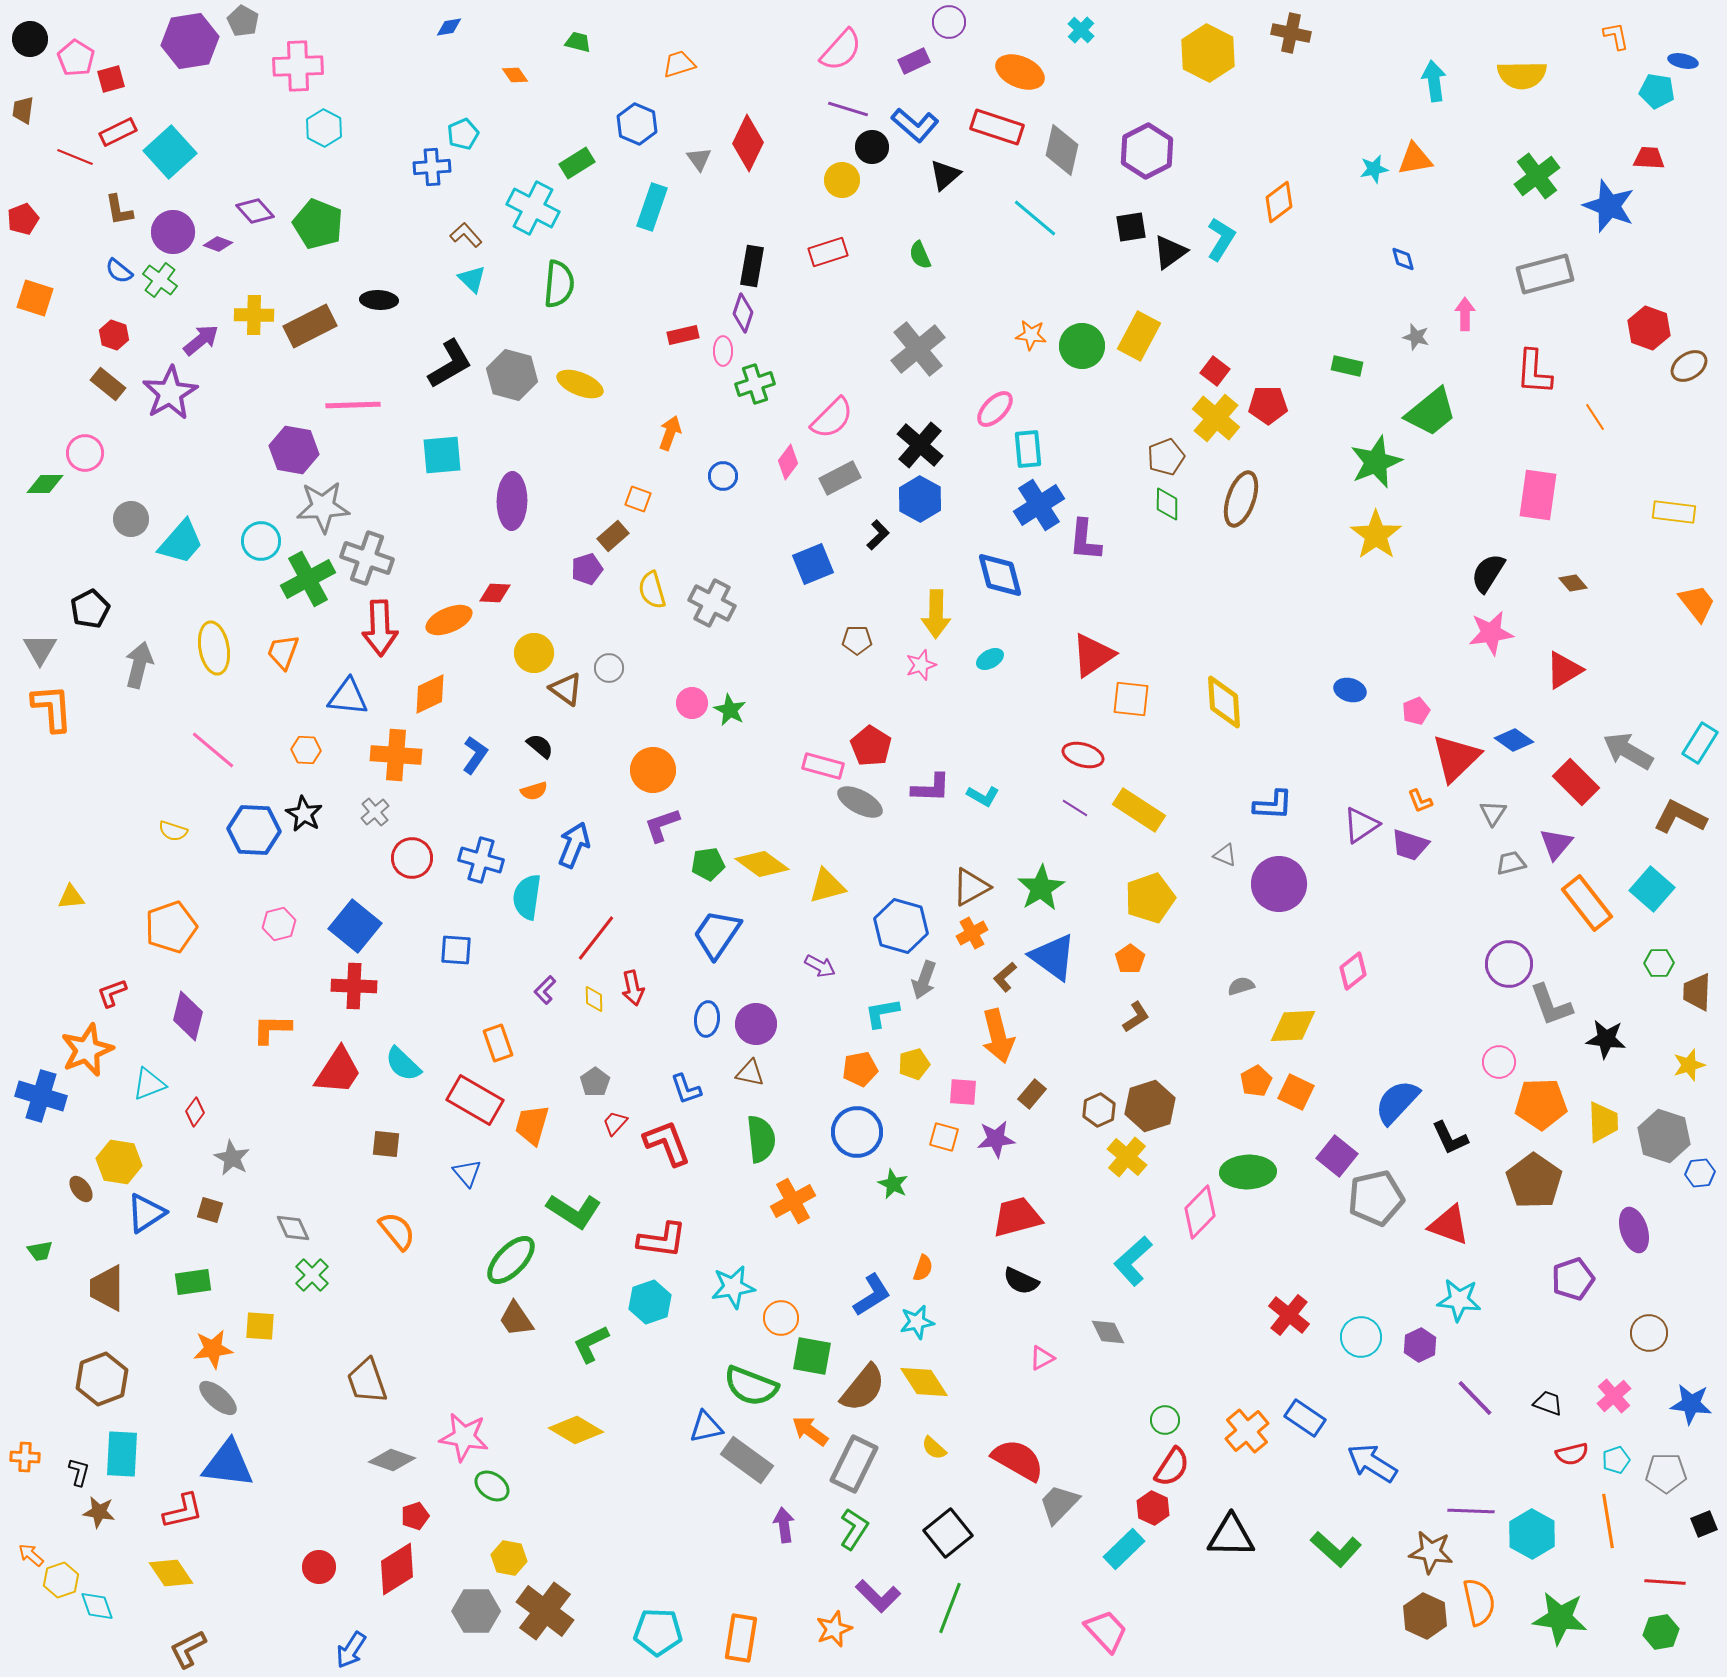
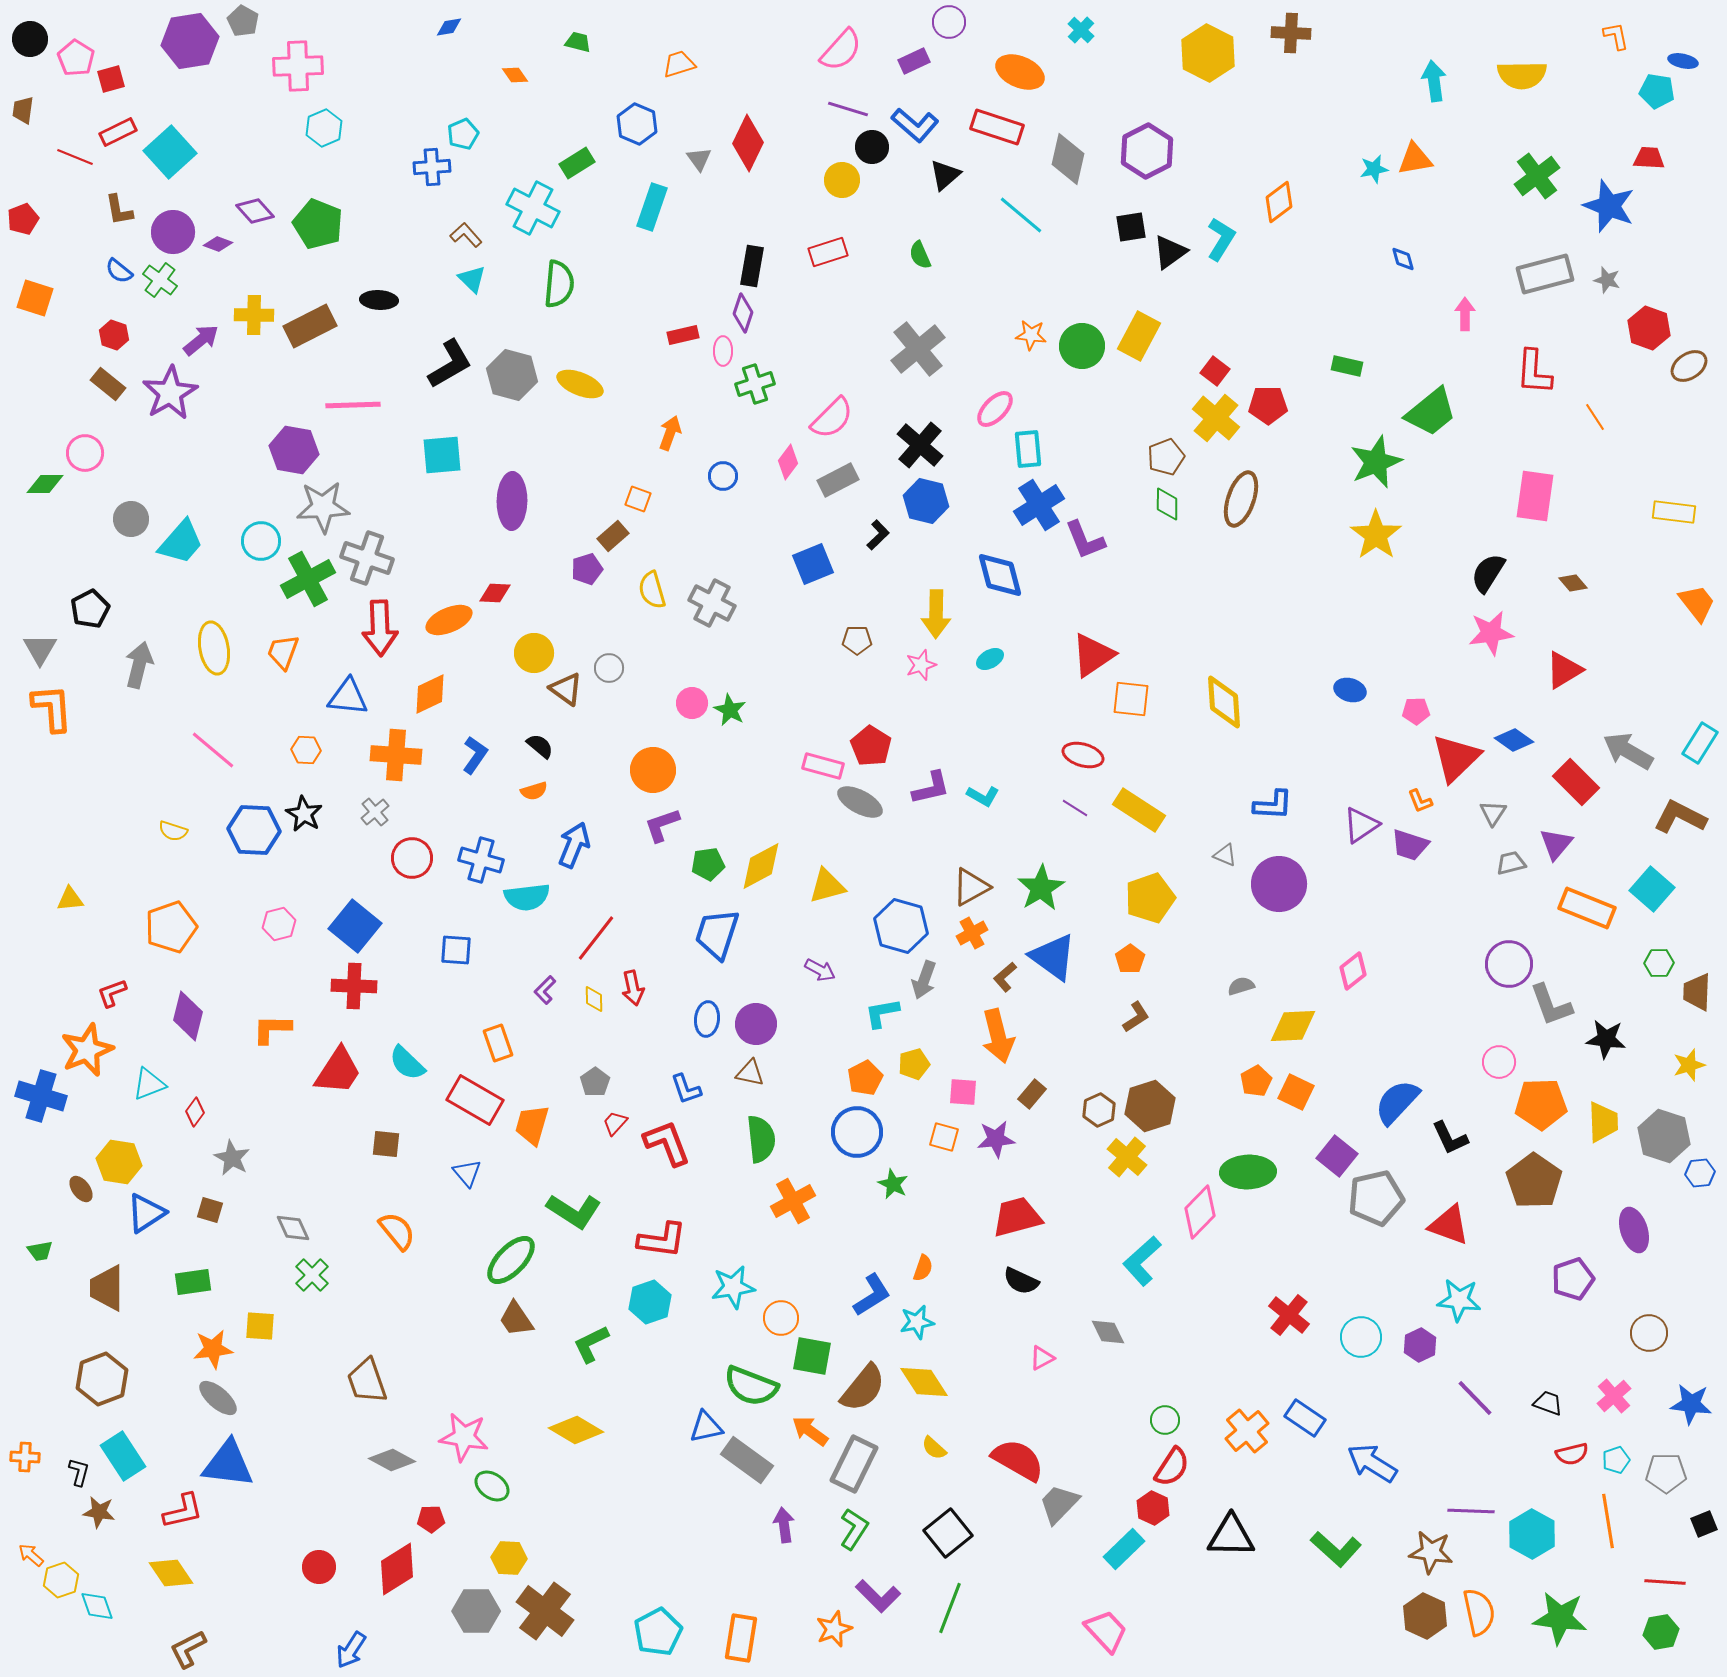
brown cross at (1291, 33): rotated 9 degrees counterclockwise
cyan hexagon at (324, 128): rotated 9 degrees clockwise
gray diamond at (1062, 150): moved 6 px right, 9 px down
cyan line at (1035, 218): moved 14 px left, 3 px up
gray star at (1416, 337): moved 191 px right, 57 px up
gray rectangle at (840, 478): moved 2 px left, 2 px down
pink rectangle at (1538, 495): moved 3 px left, 1 px down
blue hexagon at (920, 499): moved 6 px right, 2 px down; rotated 15 degrees counterclockwise
purple L-shape at (1085, 540): rotated 27 degrees counterclockwise
pink pentagon at (1416, 711): rotated 20 degrees clockwise
purple L-shape at (931, 788): rotated 15 degrees counterclockwise
yellow diamond at (762, 864): moved 1 px left, 2 px down; rotated 64 degrees counterclockwise
yellow triangle at (71, 897): moved 1 px left, 2 px down
cyan semicircle at (527, 897): rotated 105 degrees counterclockwise
orange rectangle at (1587, 903): moved 5 px down; rotated 30 degrees counterclockwise
blue trapezoid at (717, 934): rotated 16 degrees counterclockwise
purple arrow at (820, 966): moved 4 px down
cyan semicircle at (403, 1064): moved 4 px right, 1 px up
orange pentagon at (860, 1069): moved 5 px right, 9 px down; rotated 16 degrees counterclockwise
cyan L-shape at (1133, 1261): moved 9 px right
cyan rectangle at (122, 1454): moved 1 px right, 2 px down; rotated 36 degrees counterclockwise
gray diamond at (392, 1460): rotated 9 degrees clockwise
red pentagon at (415, 1516): moved 16 px right, 3 px down; rotated 16 degrees clockwise
yellow hexagon at (509, 1558): rotated 8 degrees counterclockwise
orange semicircle at (1479, 1602): moved 10 px down
cyan pentagon at (658, 1632): rotated 30 degrees counterclockwise
